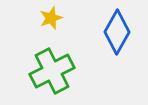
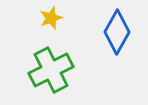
green cross: moved 1 px left, 1 px up
